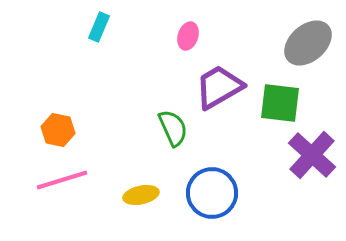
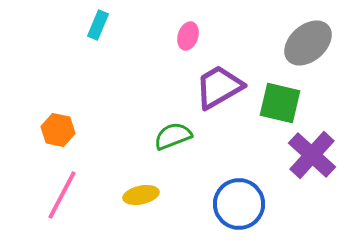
cyan rectangle: moved 1 px left, 2 px up
green square: rotated 6 degrees clockwise
green semicircle: moved 8 px down; rotated 87 degrees counterclockwise
pink line: moved 15 px down; rotated 45 degrees counterclockwise
blue circle: moved 27 px right, 11 px down
